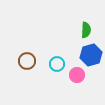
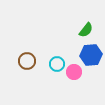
green semicircle: rotated 35 degrees clockwise
blue hexagon: rotated 10 degrees clockwise
pink circle: moved 3 px left, 3 px up
